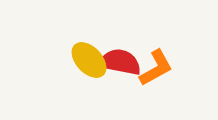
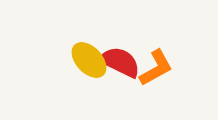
red semicircle: rotated 15 degrees clockwise
